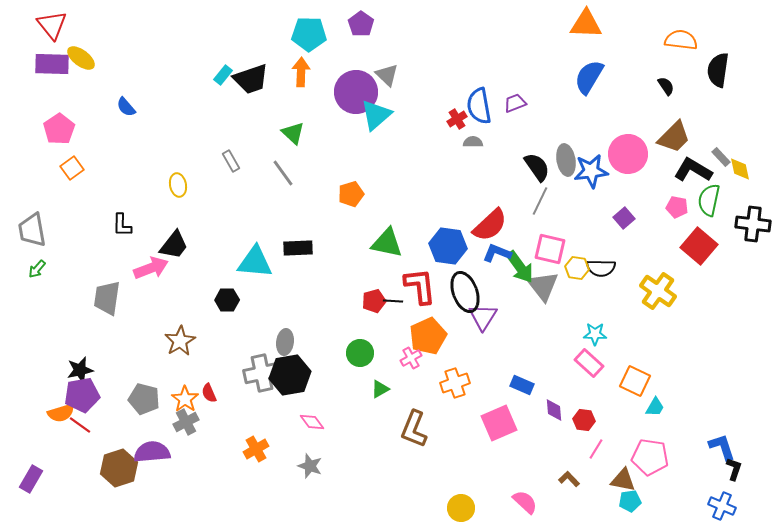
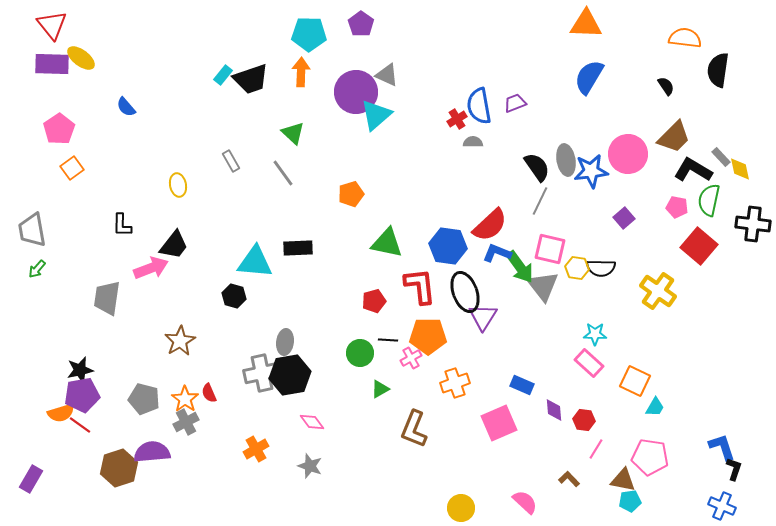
orange semicircle at (681, 40): moved 4 px right, 2 px up
gray triangle at (387, 75): rotated 20 degrees counterclockwise
black hexagon at (227, 300): moved 7 px right, 4 px up; rotated 15 degrees clockwise
black line at (393, 301): moved 5 px left, 39 px down
orange pentagon at (428, 336): rotated 24 degrees clockwise
